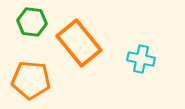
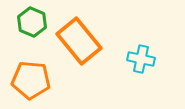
green hexagon: rotated 16 degrees clockwise
orange rectangle: moved 2 px up
